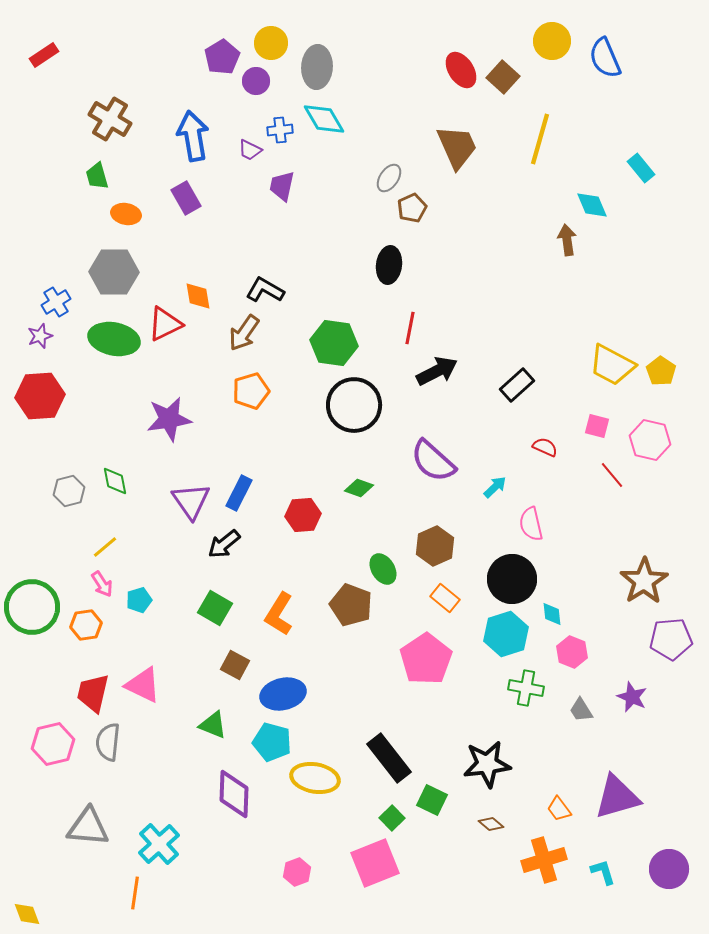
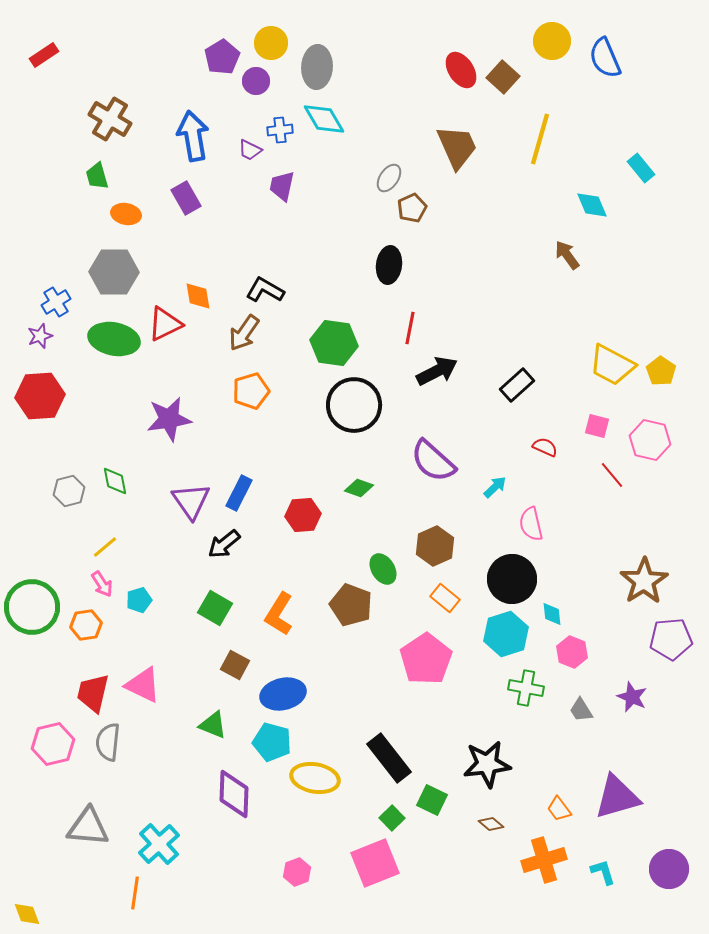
brown arrow at (567, 240): moved 15 px down; rotated 28 degrees counterclockwise
